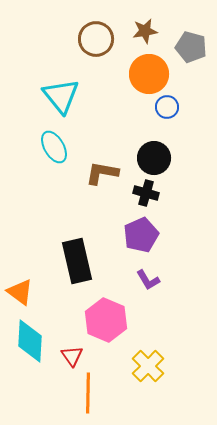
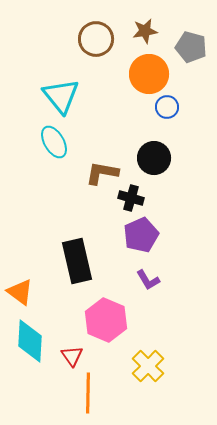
cyan ellipse: moved 5 px up
black cross: moved 15 px left, 5 px down
